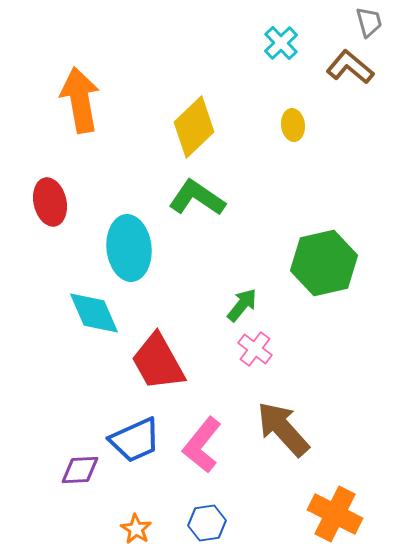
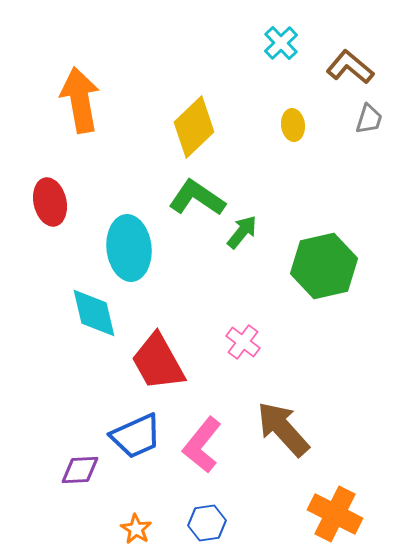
gray trapezoid: moved 97 px down; rotated 32 degrees clockwise
green hexagon: moved 3 px down
green arrow: moved 73 px up
cyan diamond: rotated 10 degrees clockwise
pink cross: moved 12 px left, 7 px up
blue trapezoid: moved 1 px right, 4 px up
